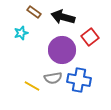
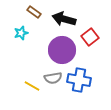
black arrow: moved 1 px right, 2 px down
